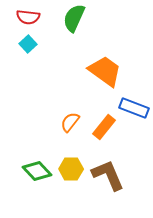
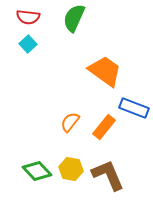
yellow hexagon: rotated 10 degrees clockwise
